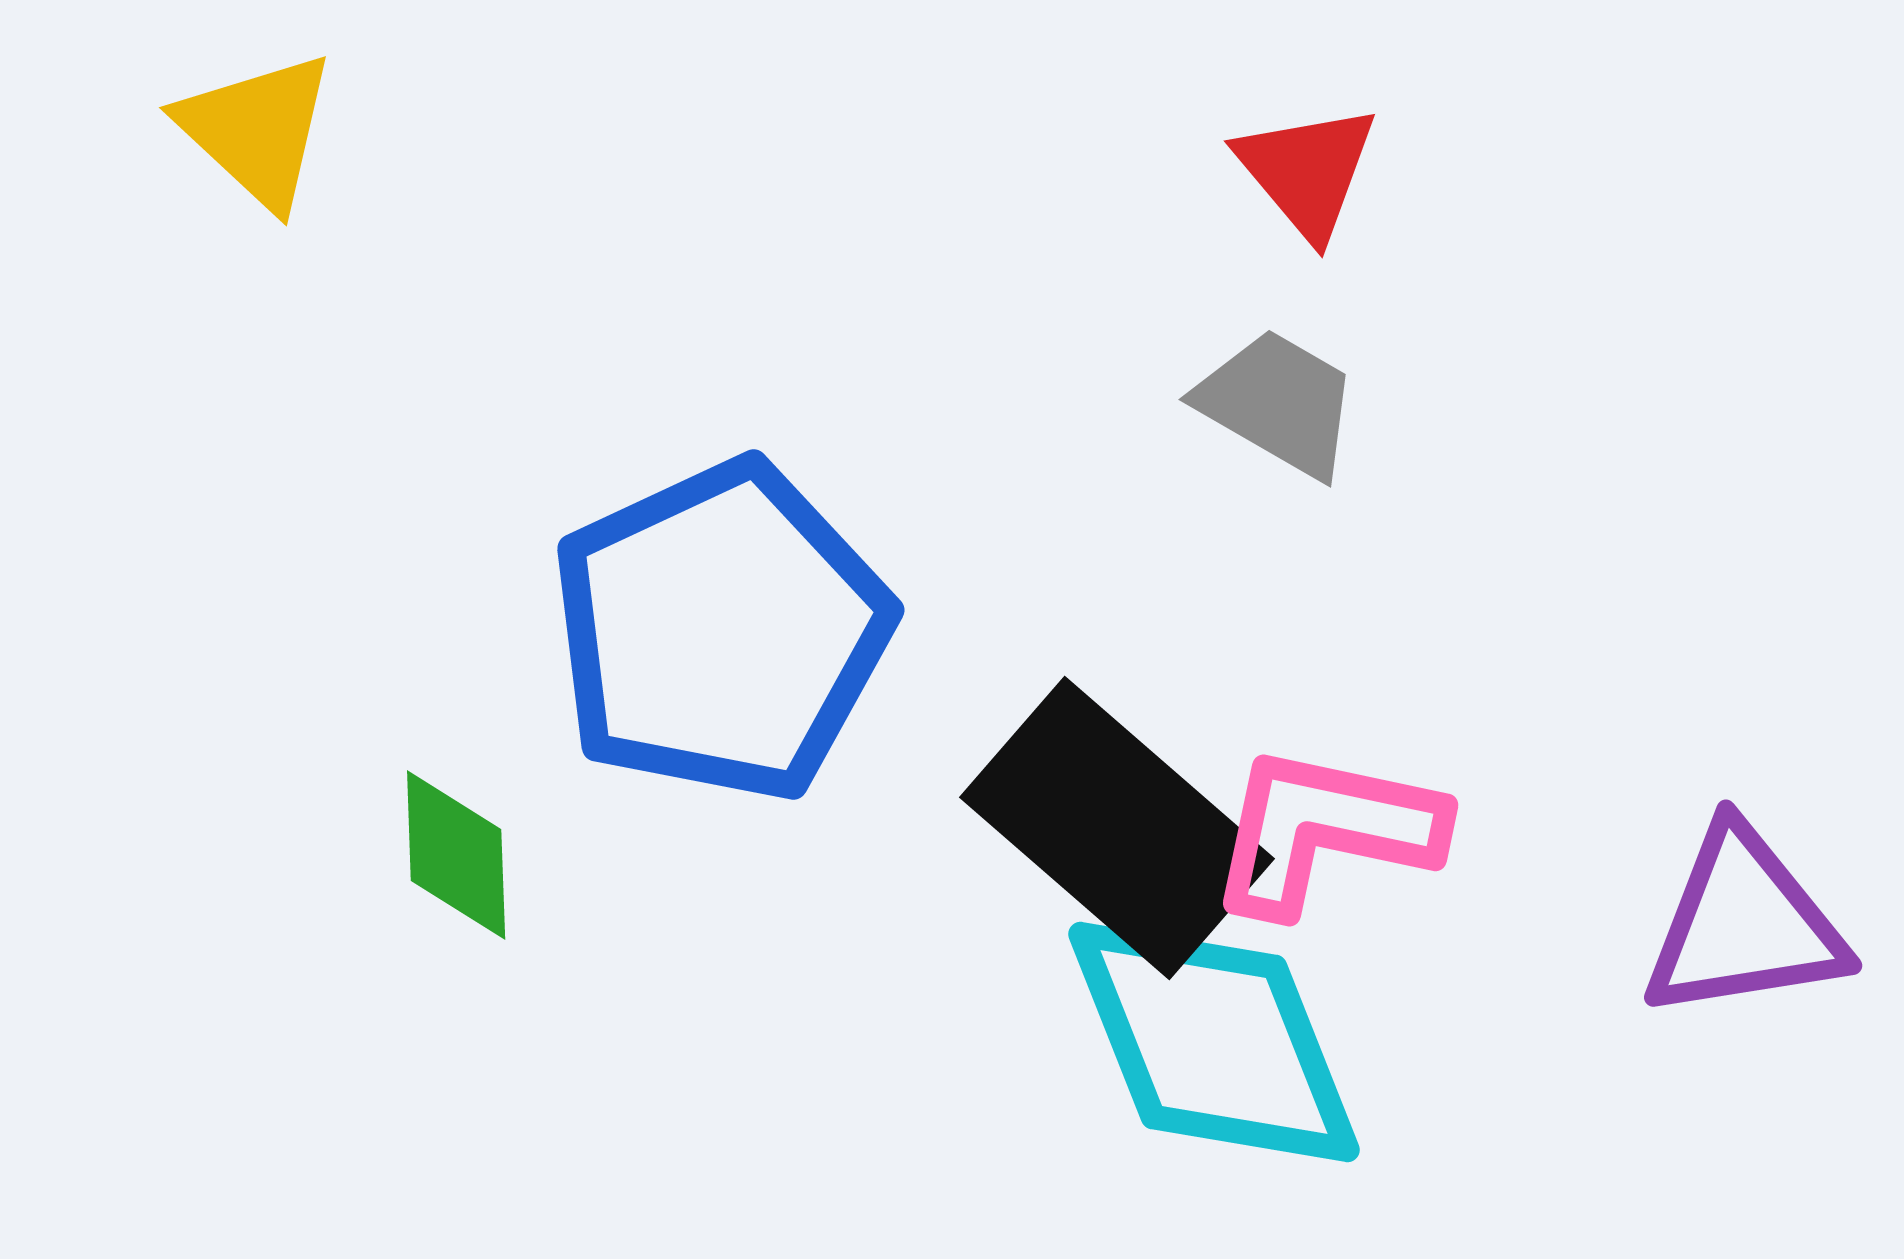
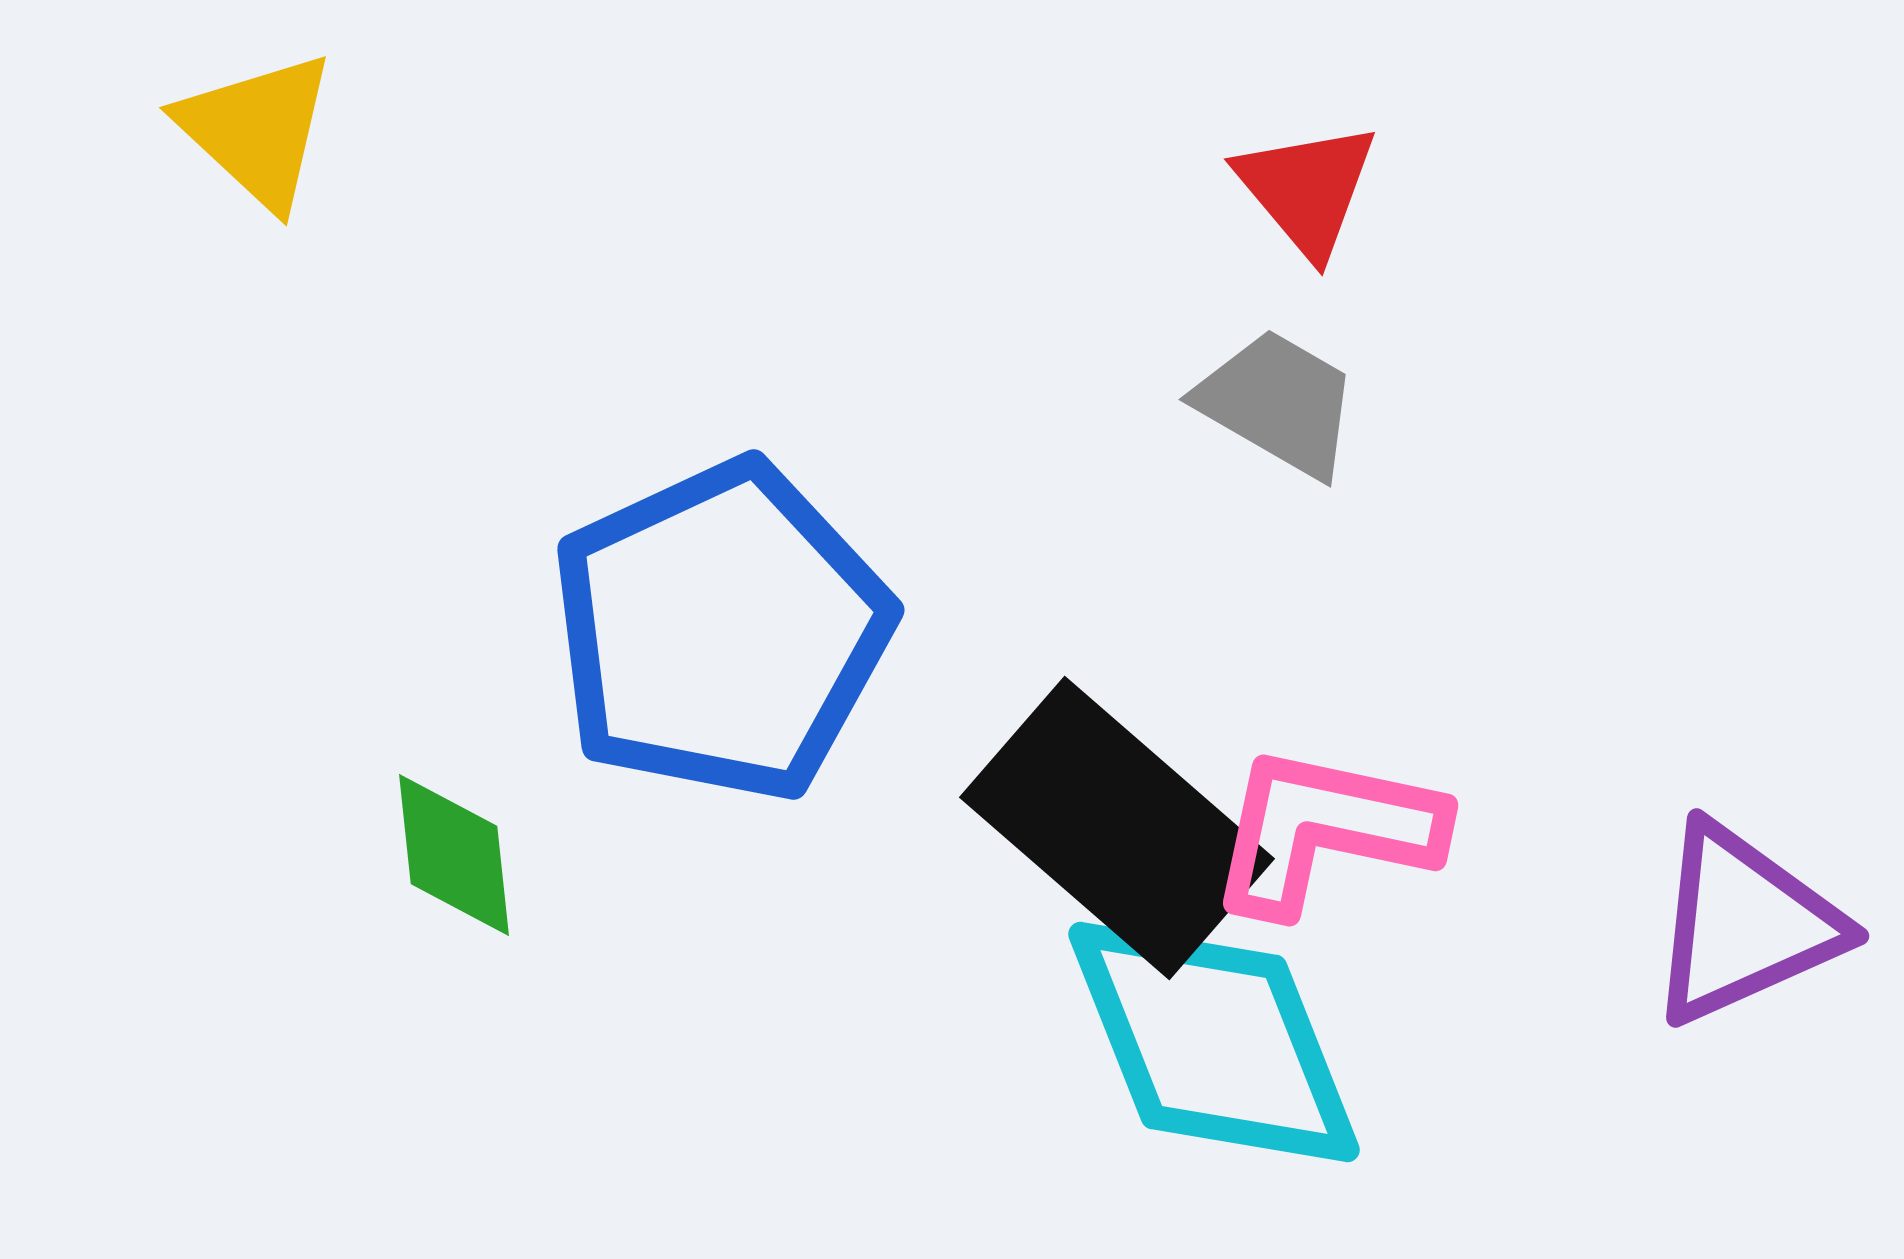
red triangle: moved 18 px down
green diamond: moved 2 px left; rotated 4 degrees counterclockwise
purple triangle: rotated 15 degrees counterclockwise
